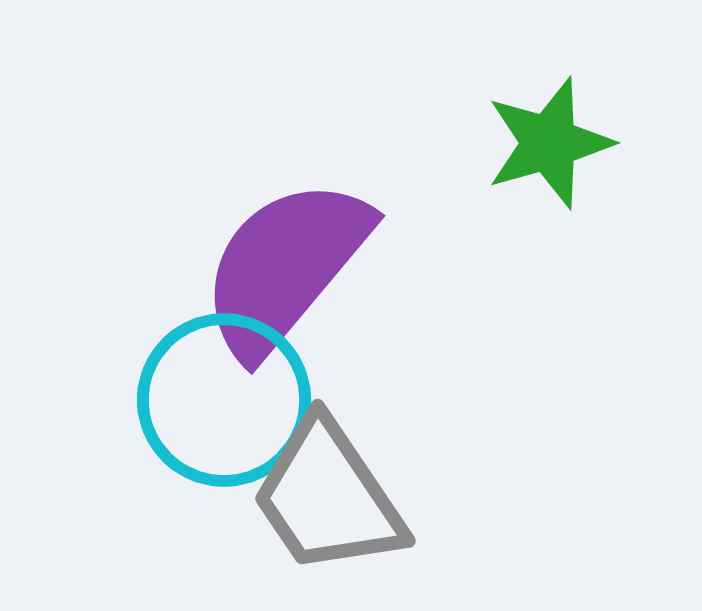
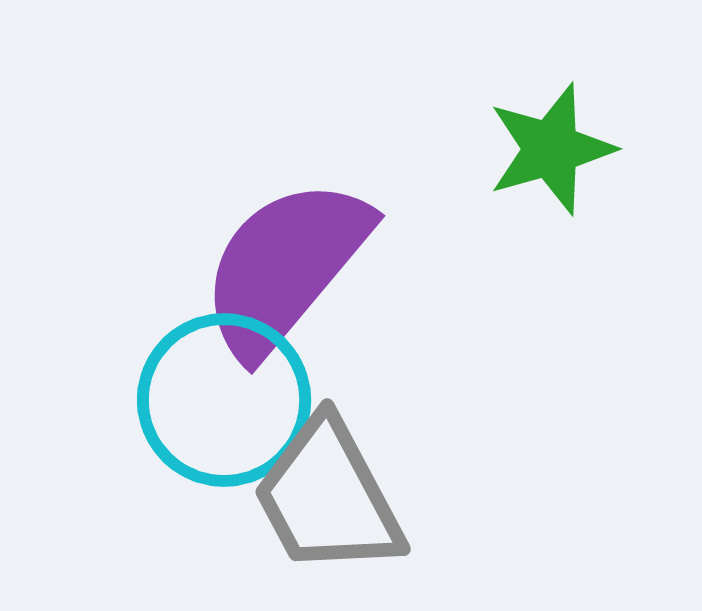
green star: moved 2 px right, 6 px down
gray trapezoid: rotated 6 degrees clockwise
